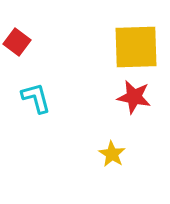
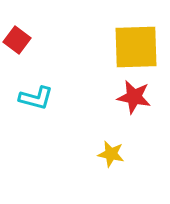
red square: moved 2 px up
cyan L-shape: rotated 120 degrees clockwise
yellow star: moved 1 px left; rotated 20 degrees counterclockwise
